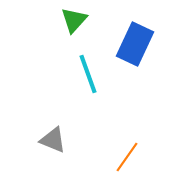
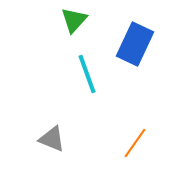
cyan line: moved 1 px left
gray triangle: moved 1 px left, 1 px up
orange line: moved 8 px right, 14 px up
